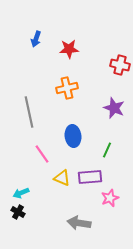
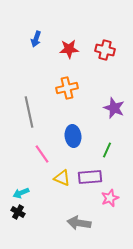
red cross: moved 15 px left, 15 px up
